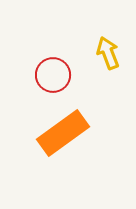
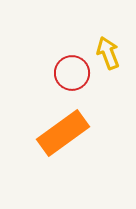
red circle: moved 19 px right, 2 px up
